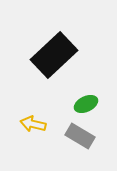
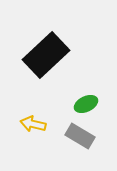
black rectangle: moved 8 px left
